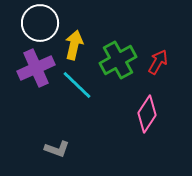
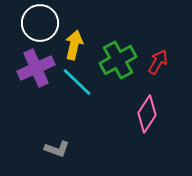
cyan line: moved 3 px up
